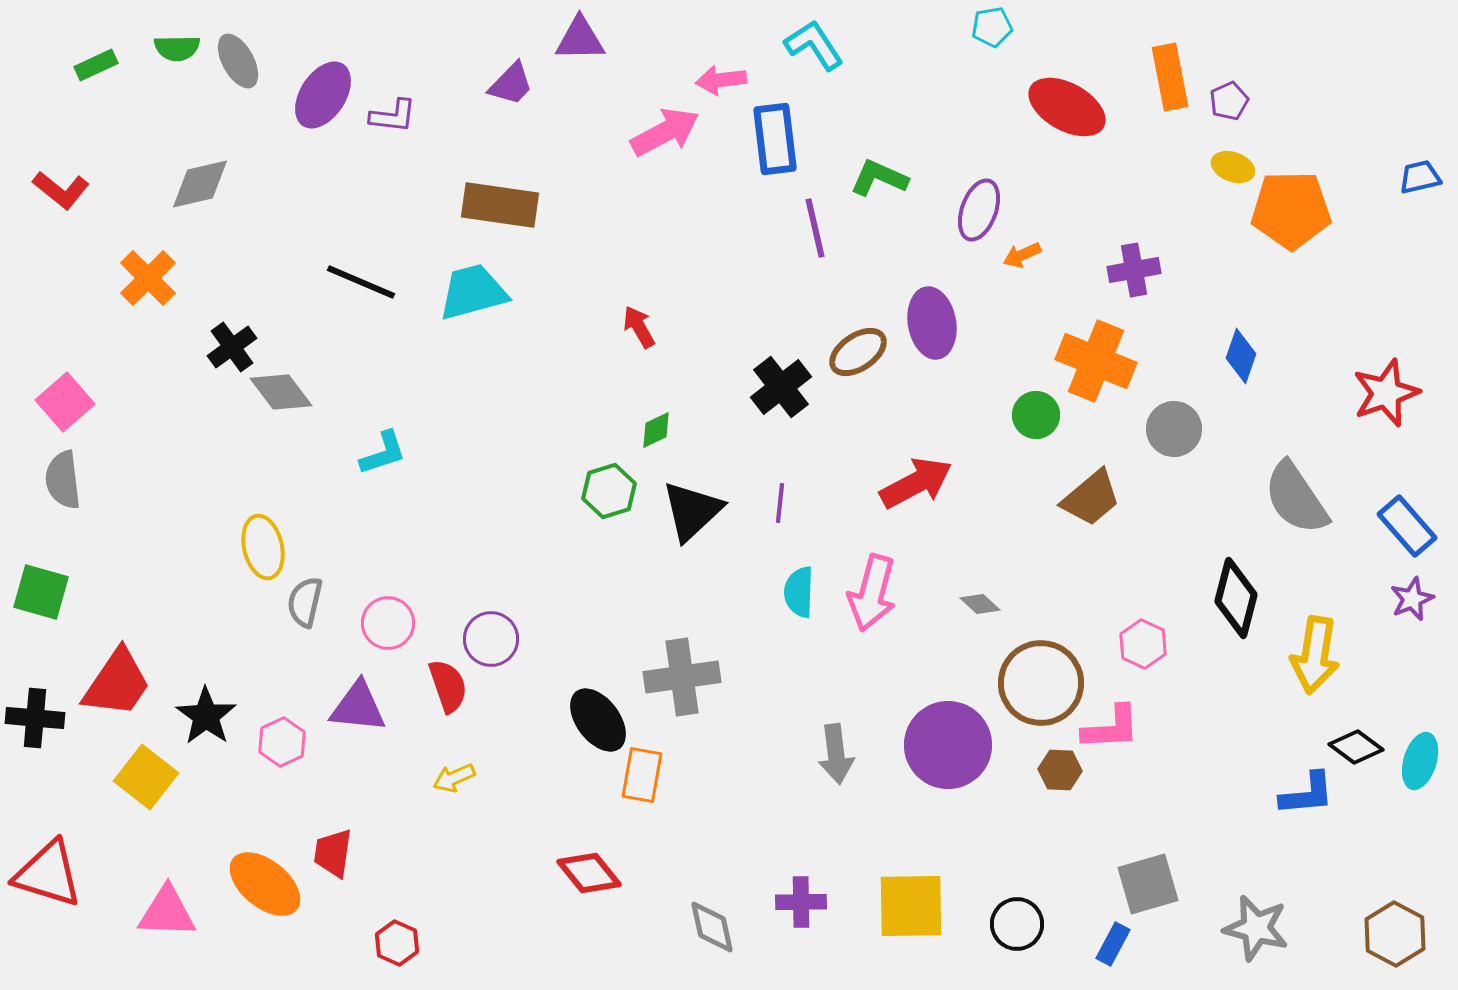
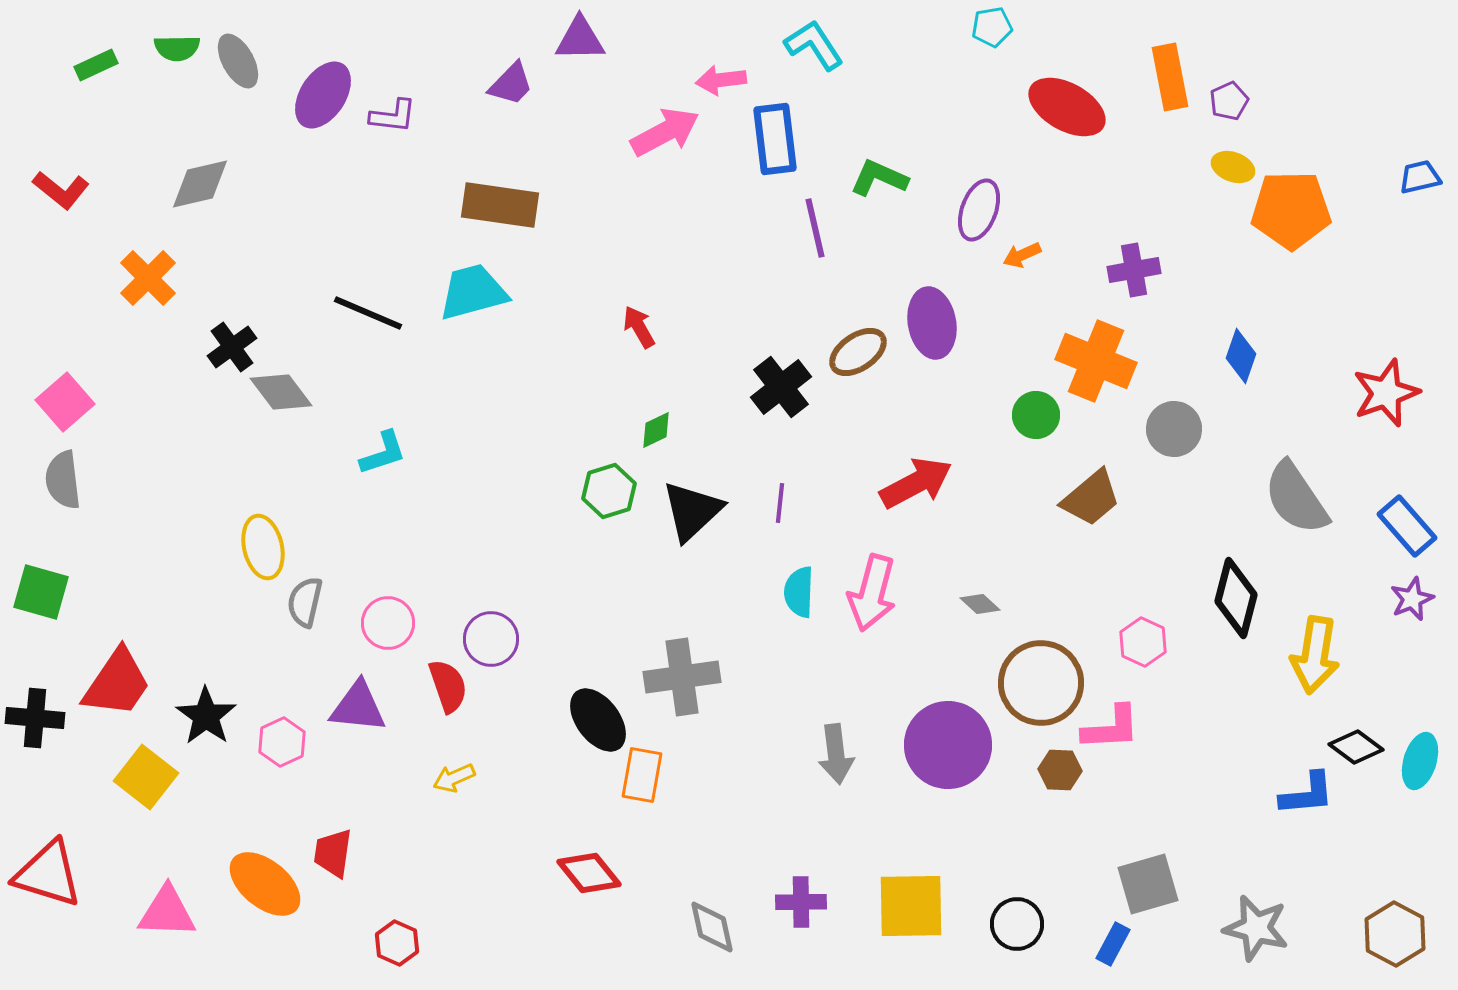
black line at (361, 282): moved 7 px right, 31 px down
pink hexagon at (1143, 644): moved 2 px up
